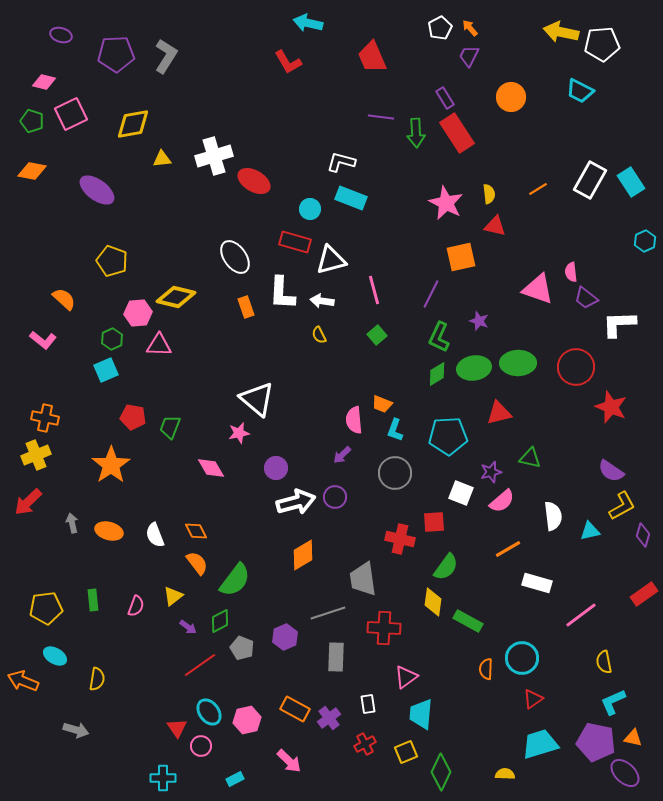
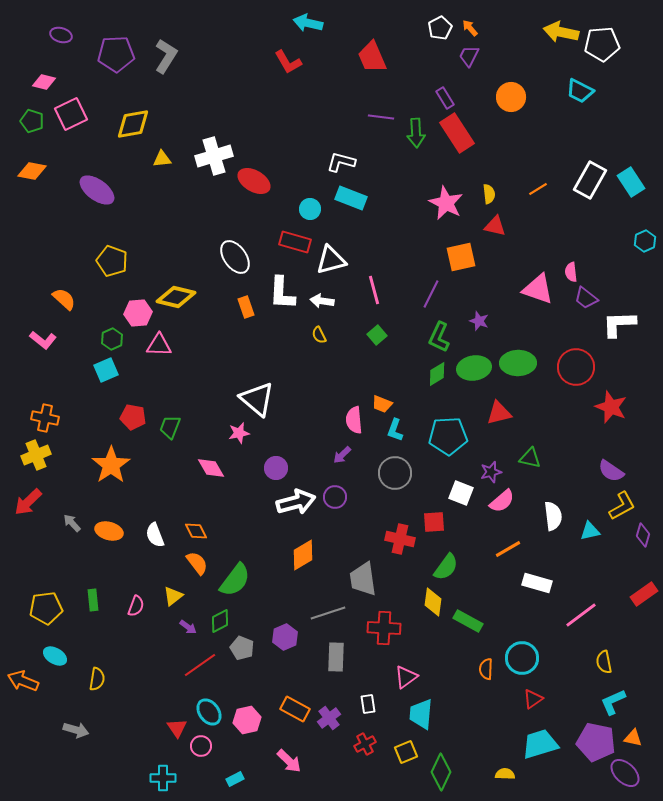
gray arrow at (72, 523): rotated 30 degrees counterclockwise
